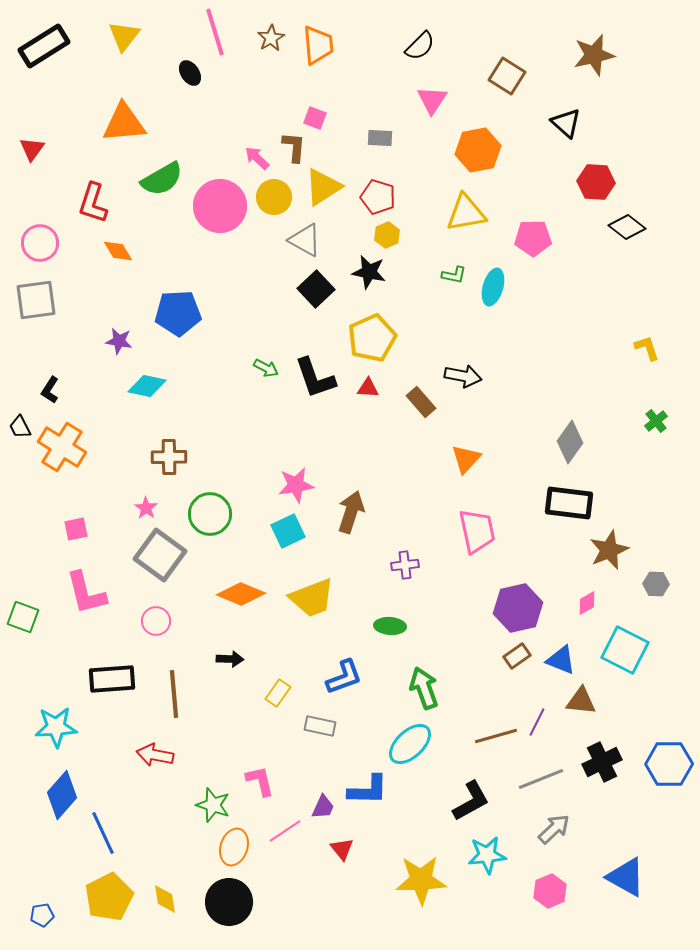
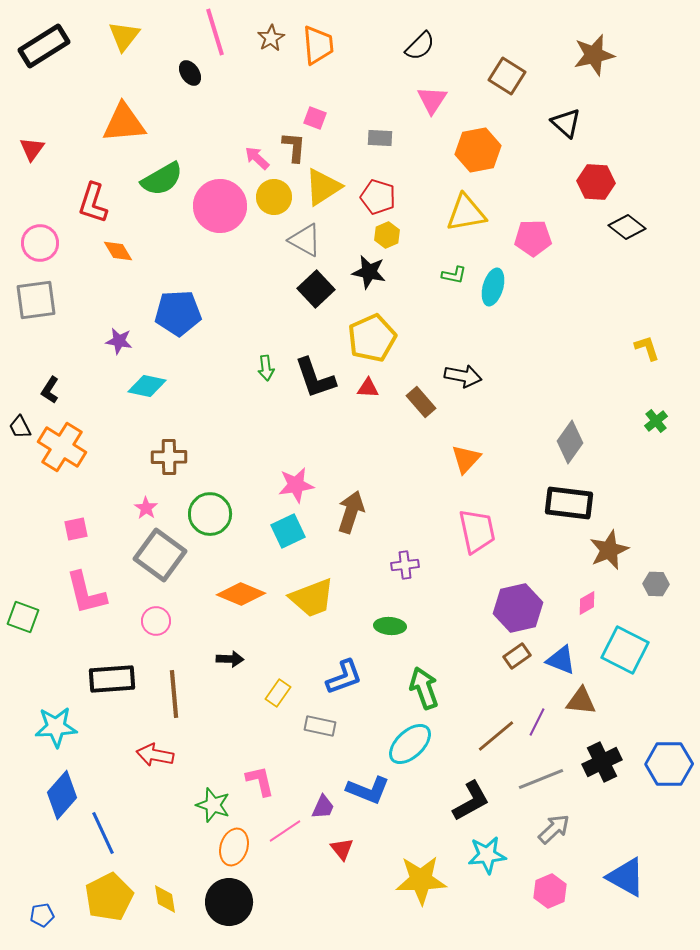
green arrow at (266, 368): rotated 55 degrees clockwise
brown line at (496, 736): rotated 24 degrees counterclockwise
blue L-shape at (368, 790): rotated 21 degrees clockwise
